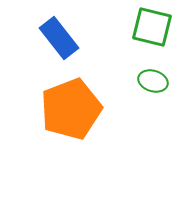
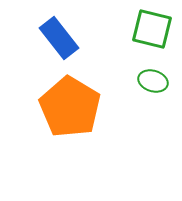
green square: moved 2 px down
orange pentagon: moved 1 px left, 2 px up; rotated 20 degrees counterclockwise
